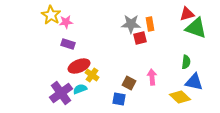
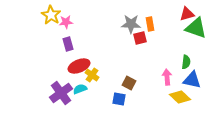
purple rectangle: rotated 56 degrees clockwise
pink arrow: moved 15 px right
blue triangle: moved 2 px left, 2 px up
